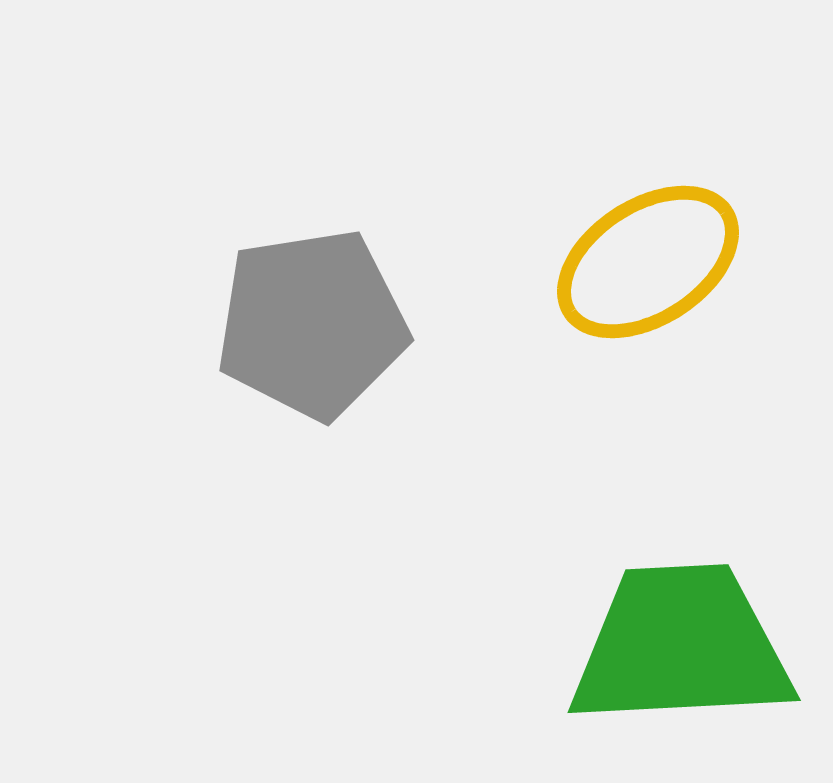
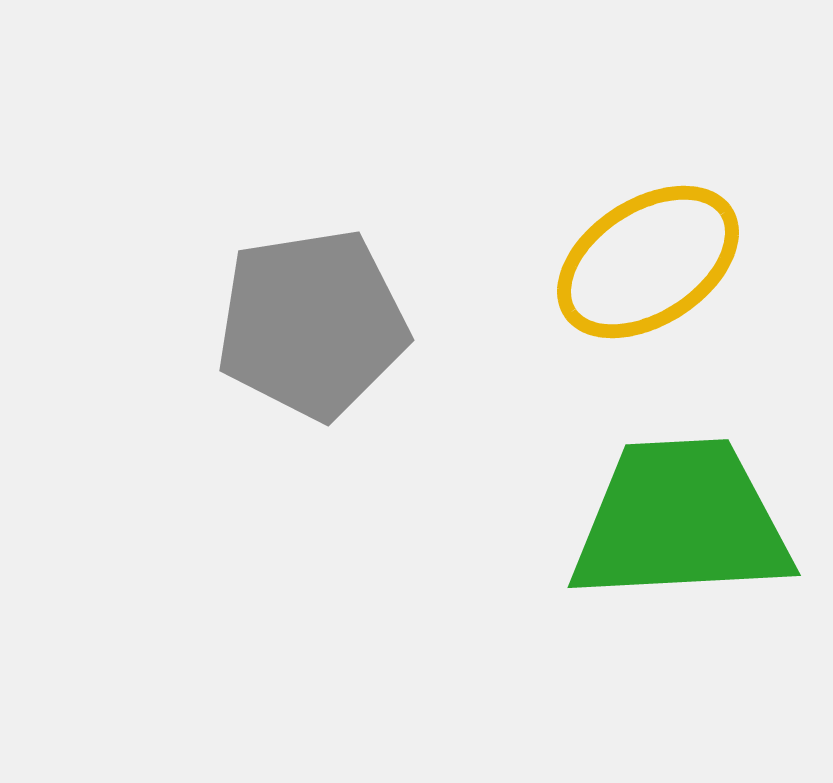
green trapezoid: moved 125 px up
